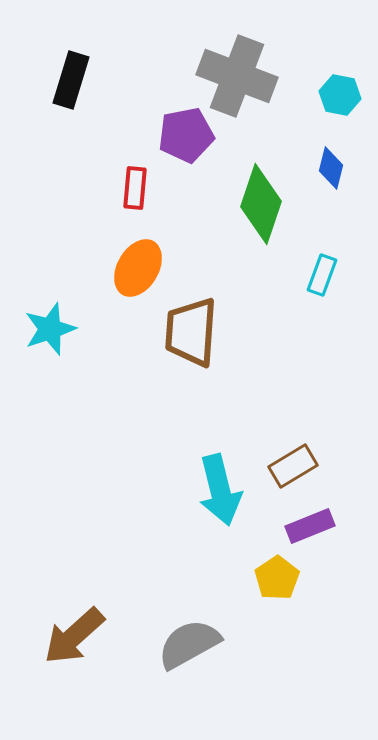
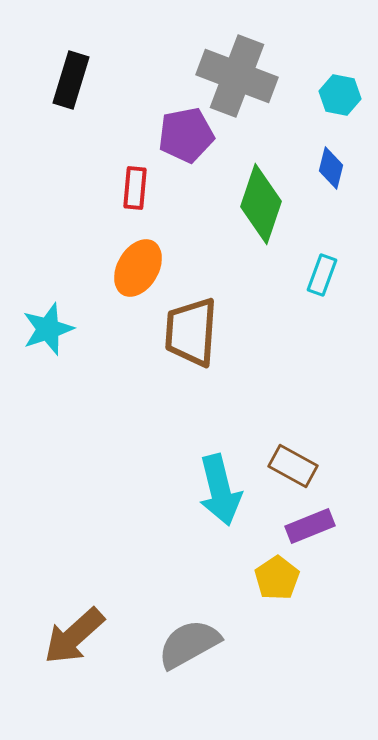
cyan star: moved 2 px left
brown rectangle: rotated 60 degrees clockwise
